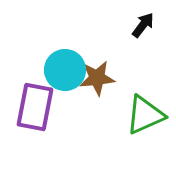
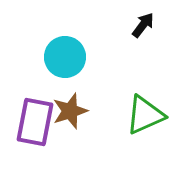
cyan circle: moved 13 px up
brown star: moved 27 px left, 33 px down; rotated 12 degrees counterclockwise
purple rectangle: moved 15 px down
